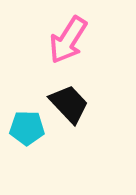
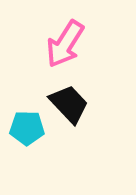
pink arrow: moved 3 px left, 4 px down
